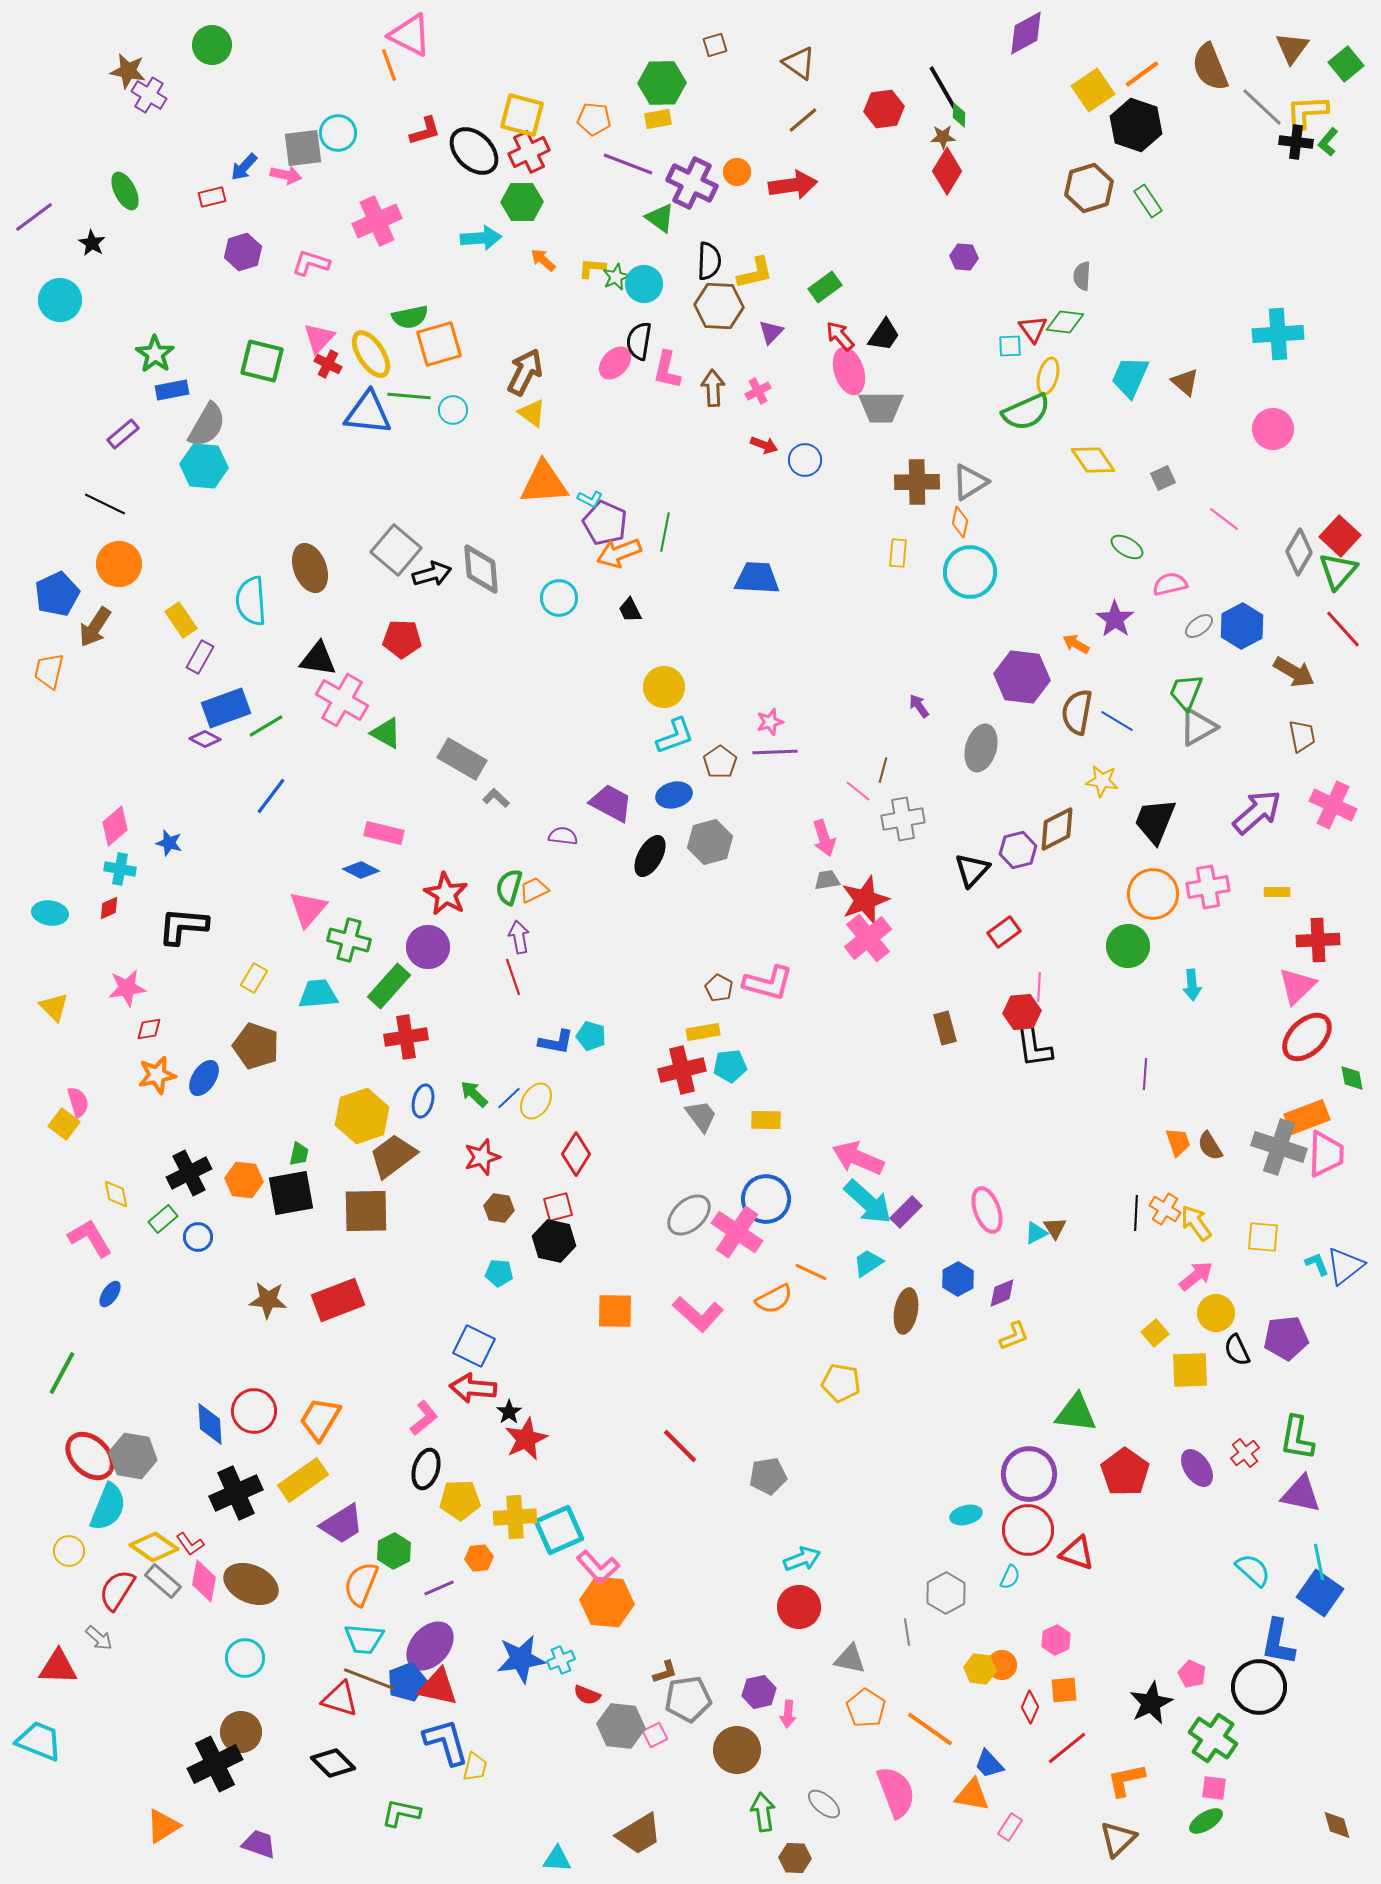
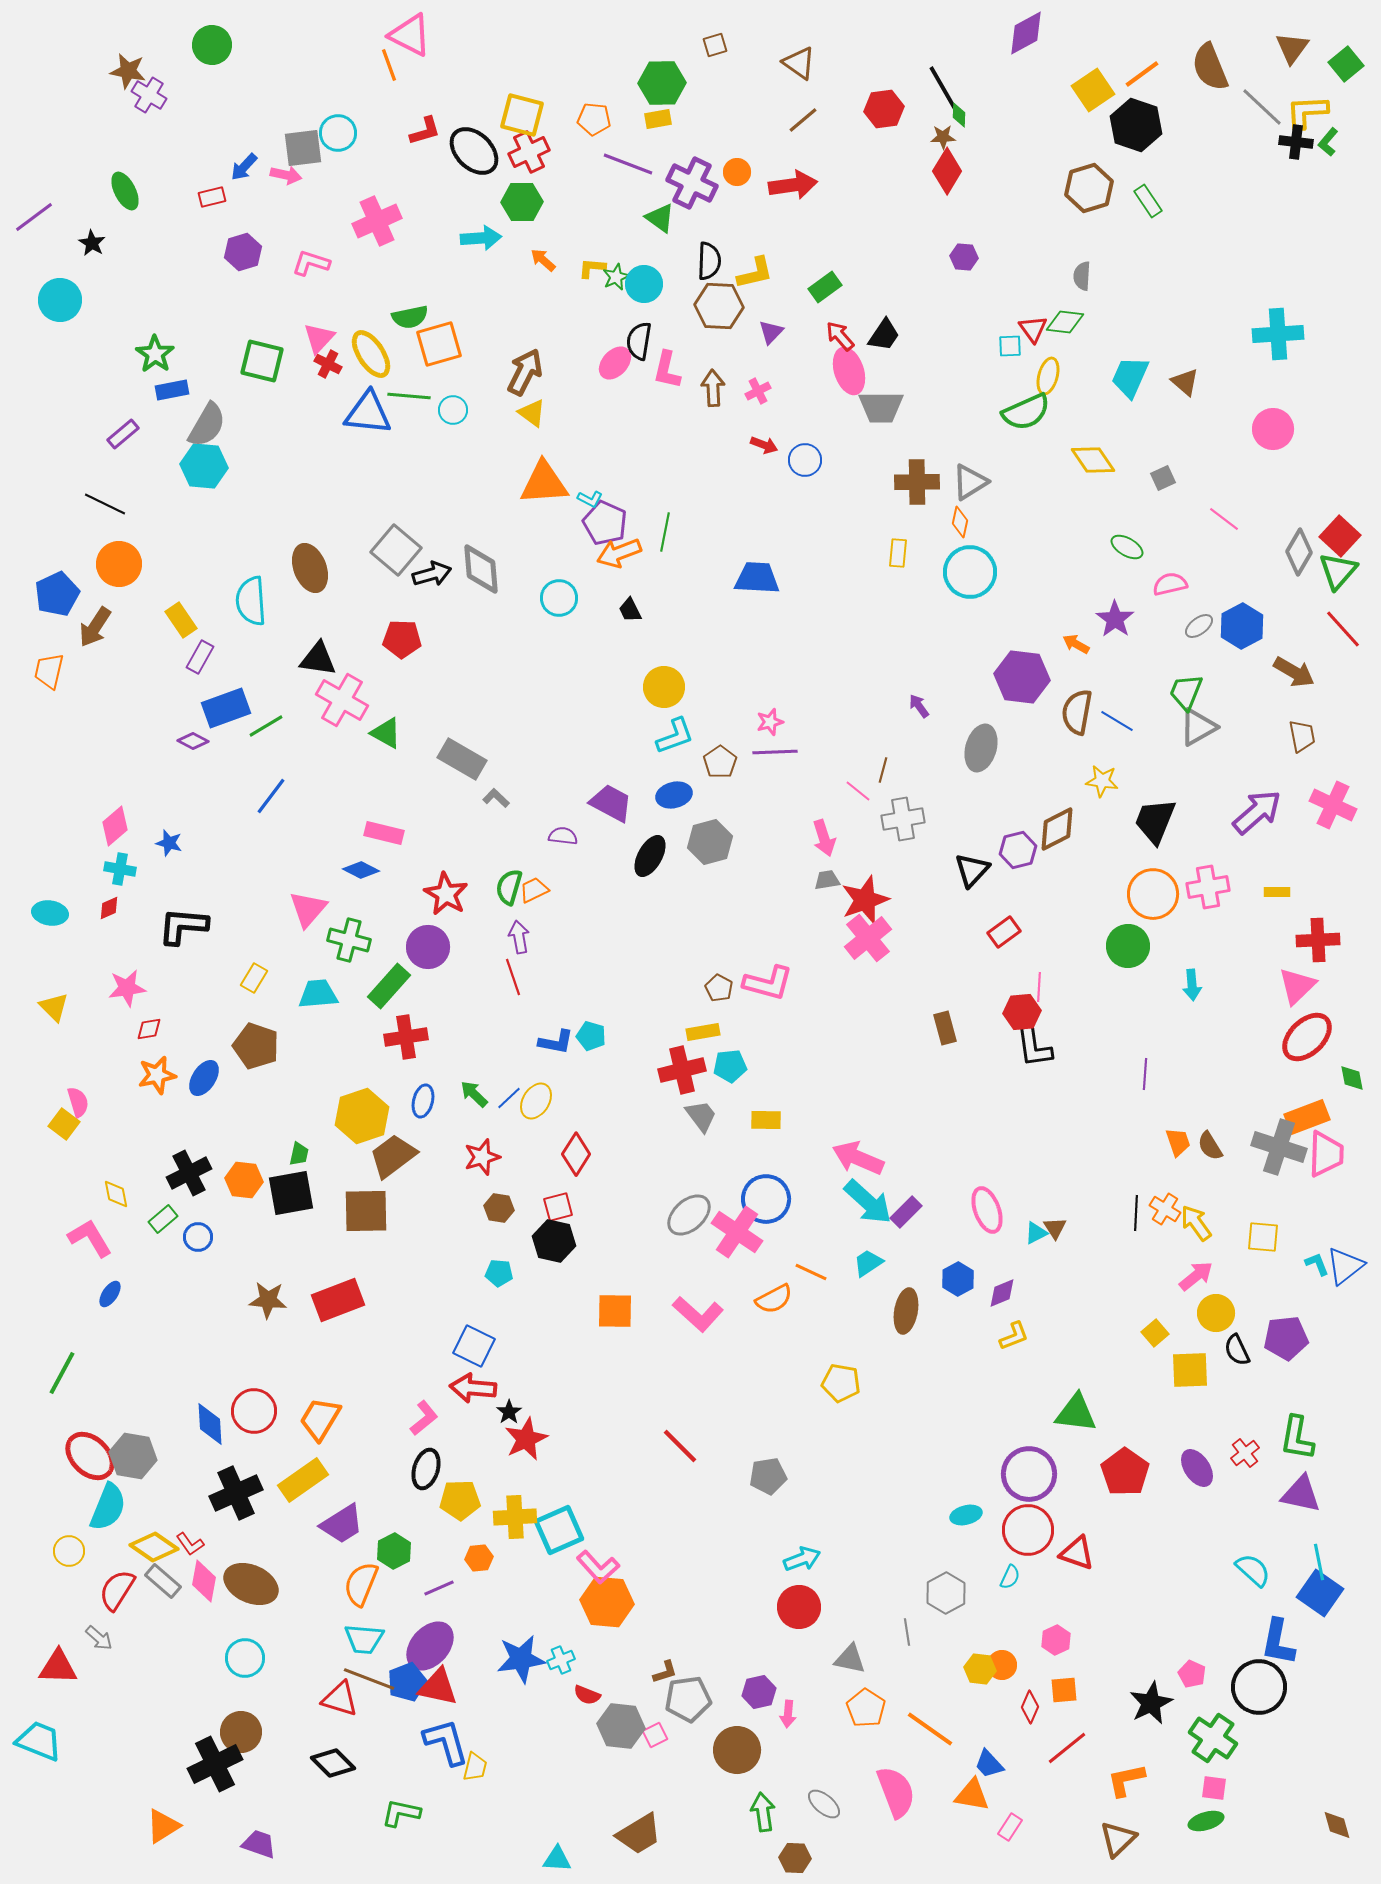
purple diamond at (205, 739): moved 12 px left, 2 px down
green ellipse at (1206, 1821): rotated 16 degrees clockwise
